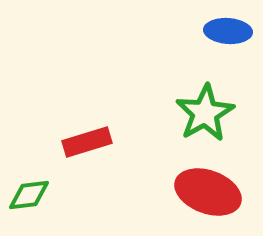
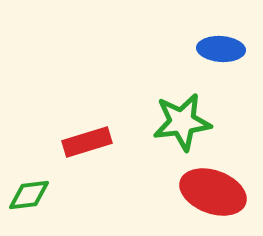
blue ellipse: moved 7 px left, 18 px down
green star: moved 23 px left, 9 px down; rotated 22 degrees clockwise
red ellipse: moved 5 px right
